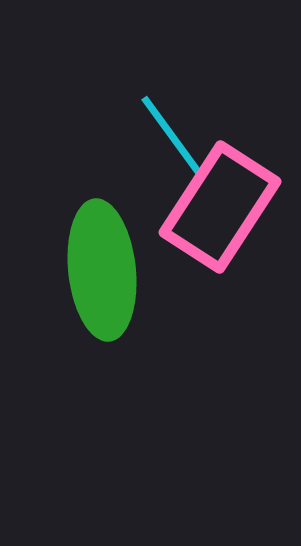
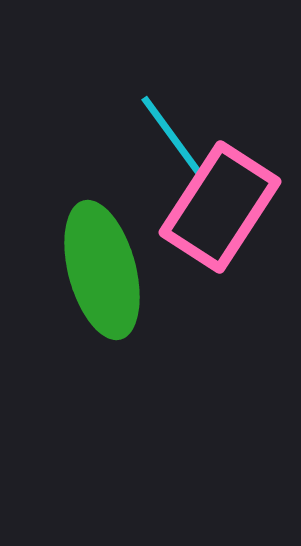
green ellipse: rotated 9 degrees counterclockwise
